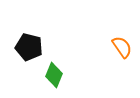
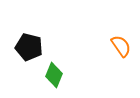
orange semicircle: moved 1 px left, 1 px up
